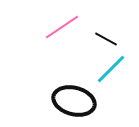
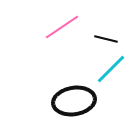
black line: rotated 15 degrees counterclockwise
black ellipse: rotated 24 degrees counterclockwise
